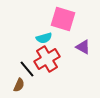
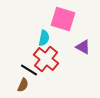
cyan semicircle: rotated 63 degrees counterclockwise
red cross: moved 1 px left; rotated 20 degrees counterclockwise
black line: moved 2 px right, 1 px down; rotated 18 degrees counterclockwise
brown semicircle: moved 4 px right
